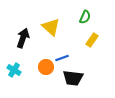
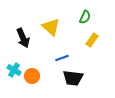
black arrow: rotated 138 degrees clockwise
orange circle: moved 14 px left, 9 px down
